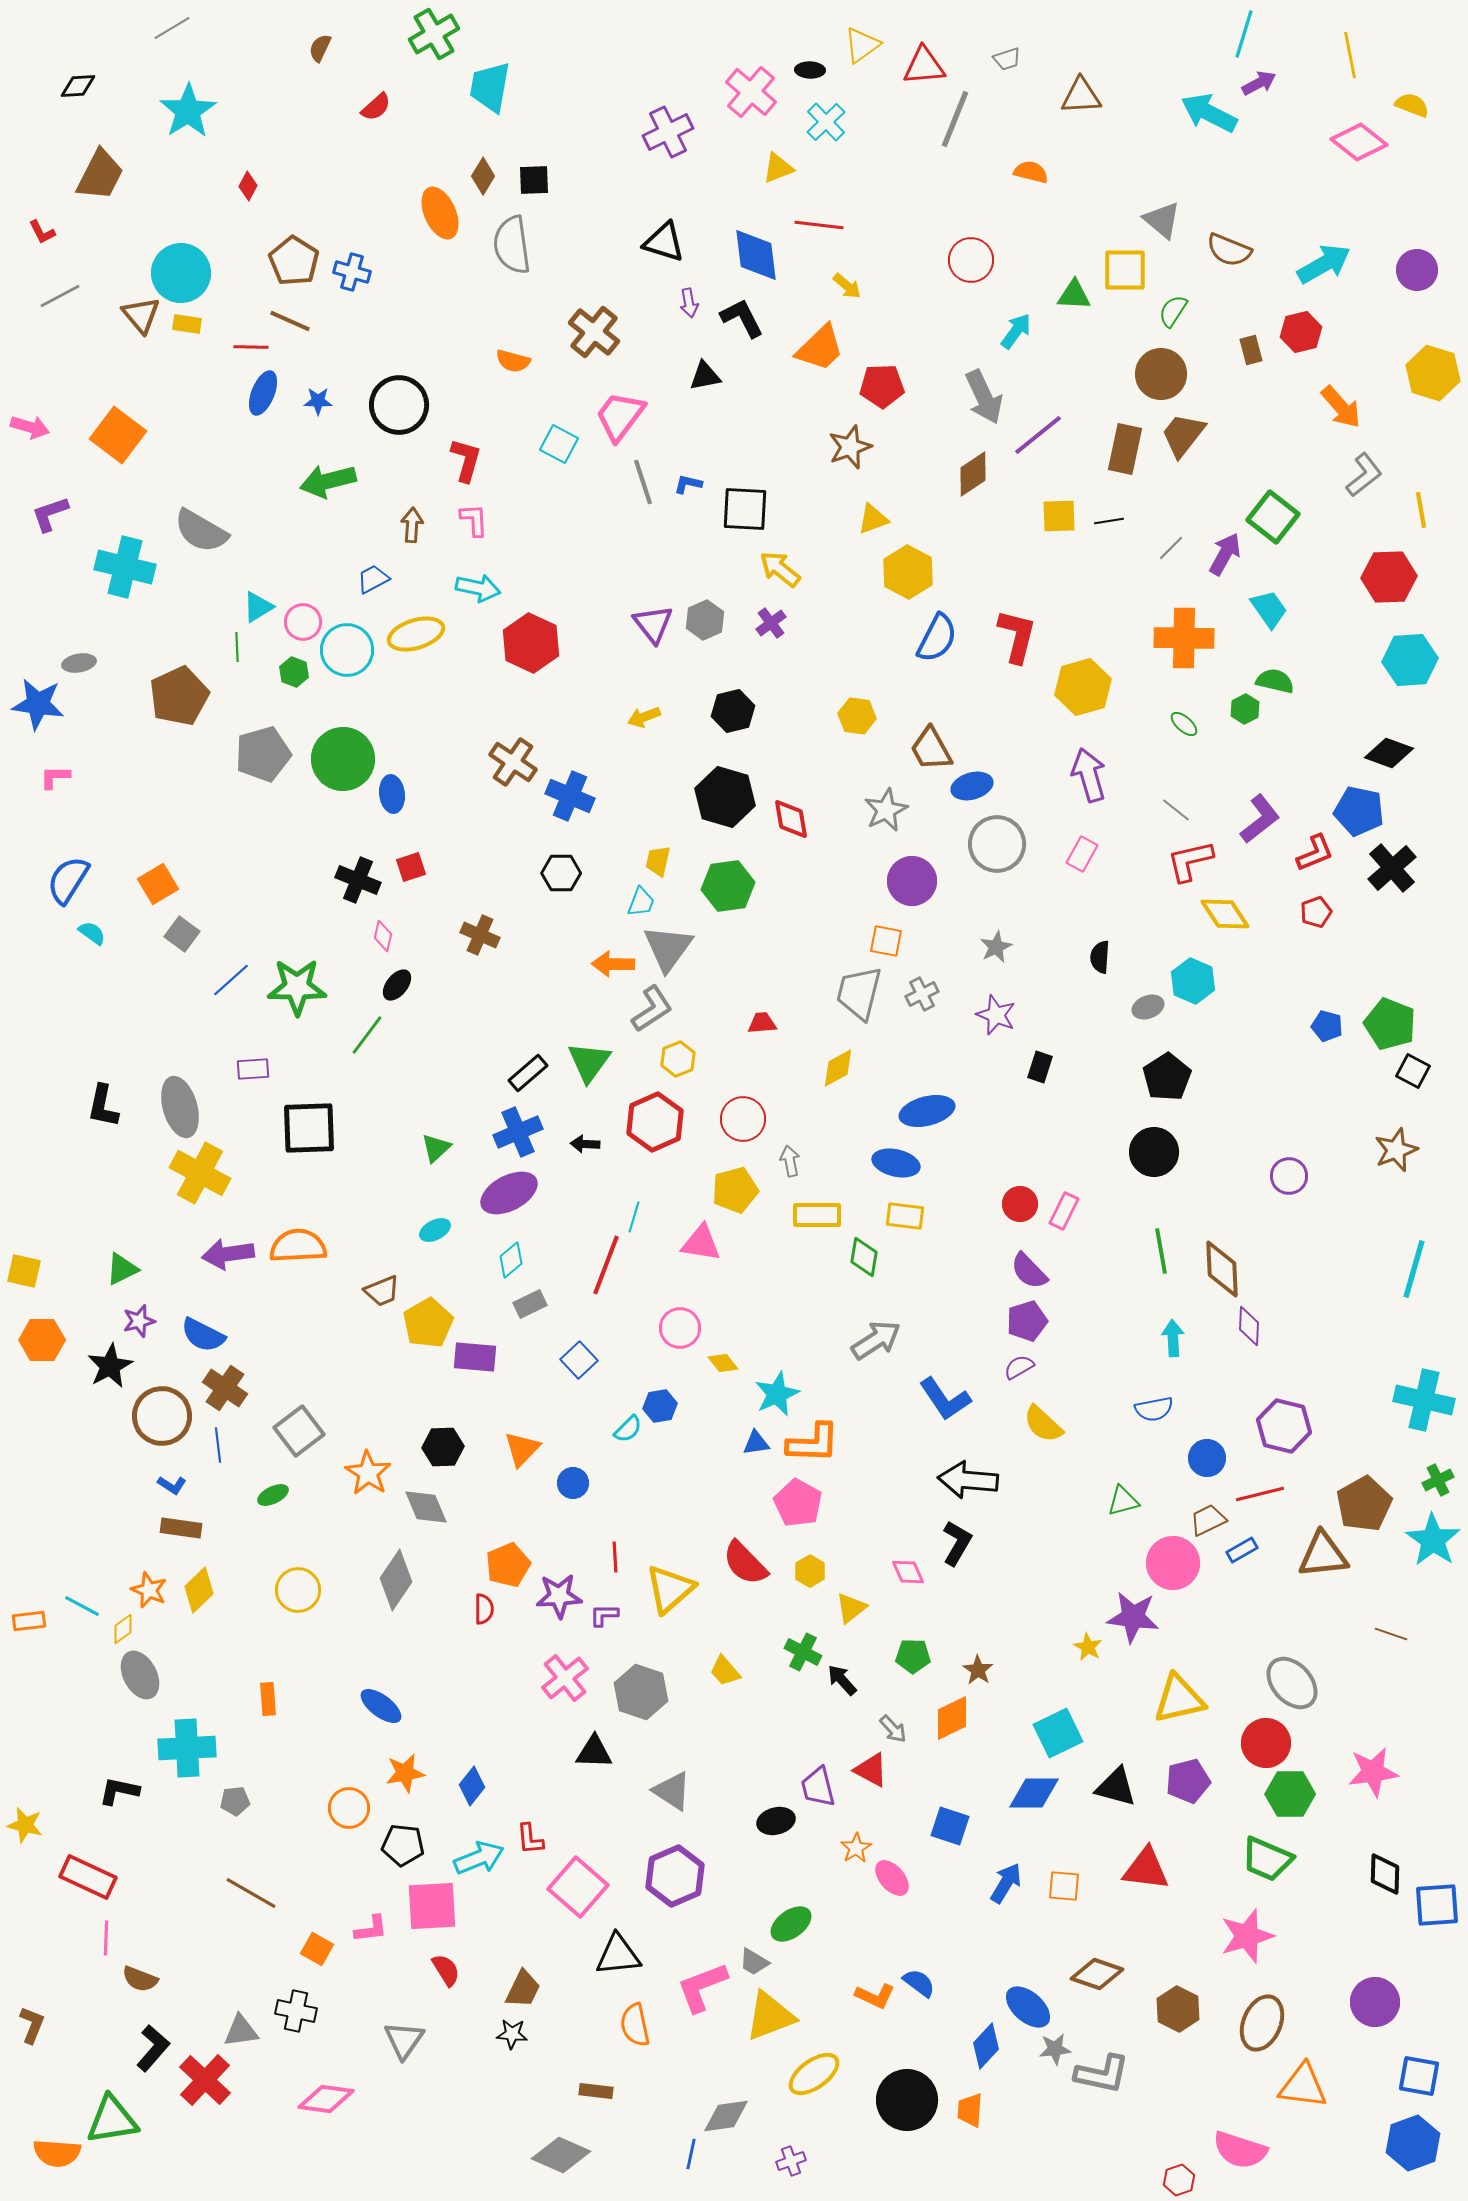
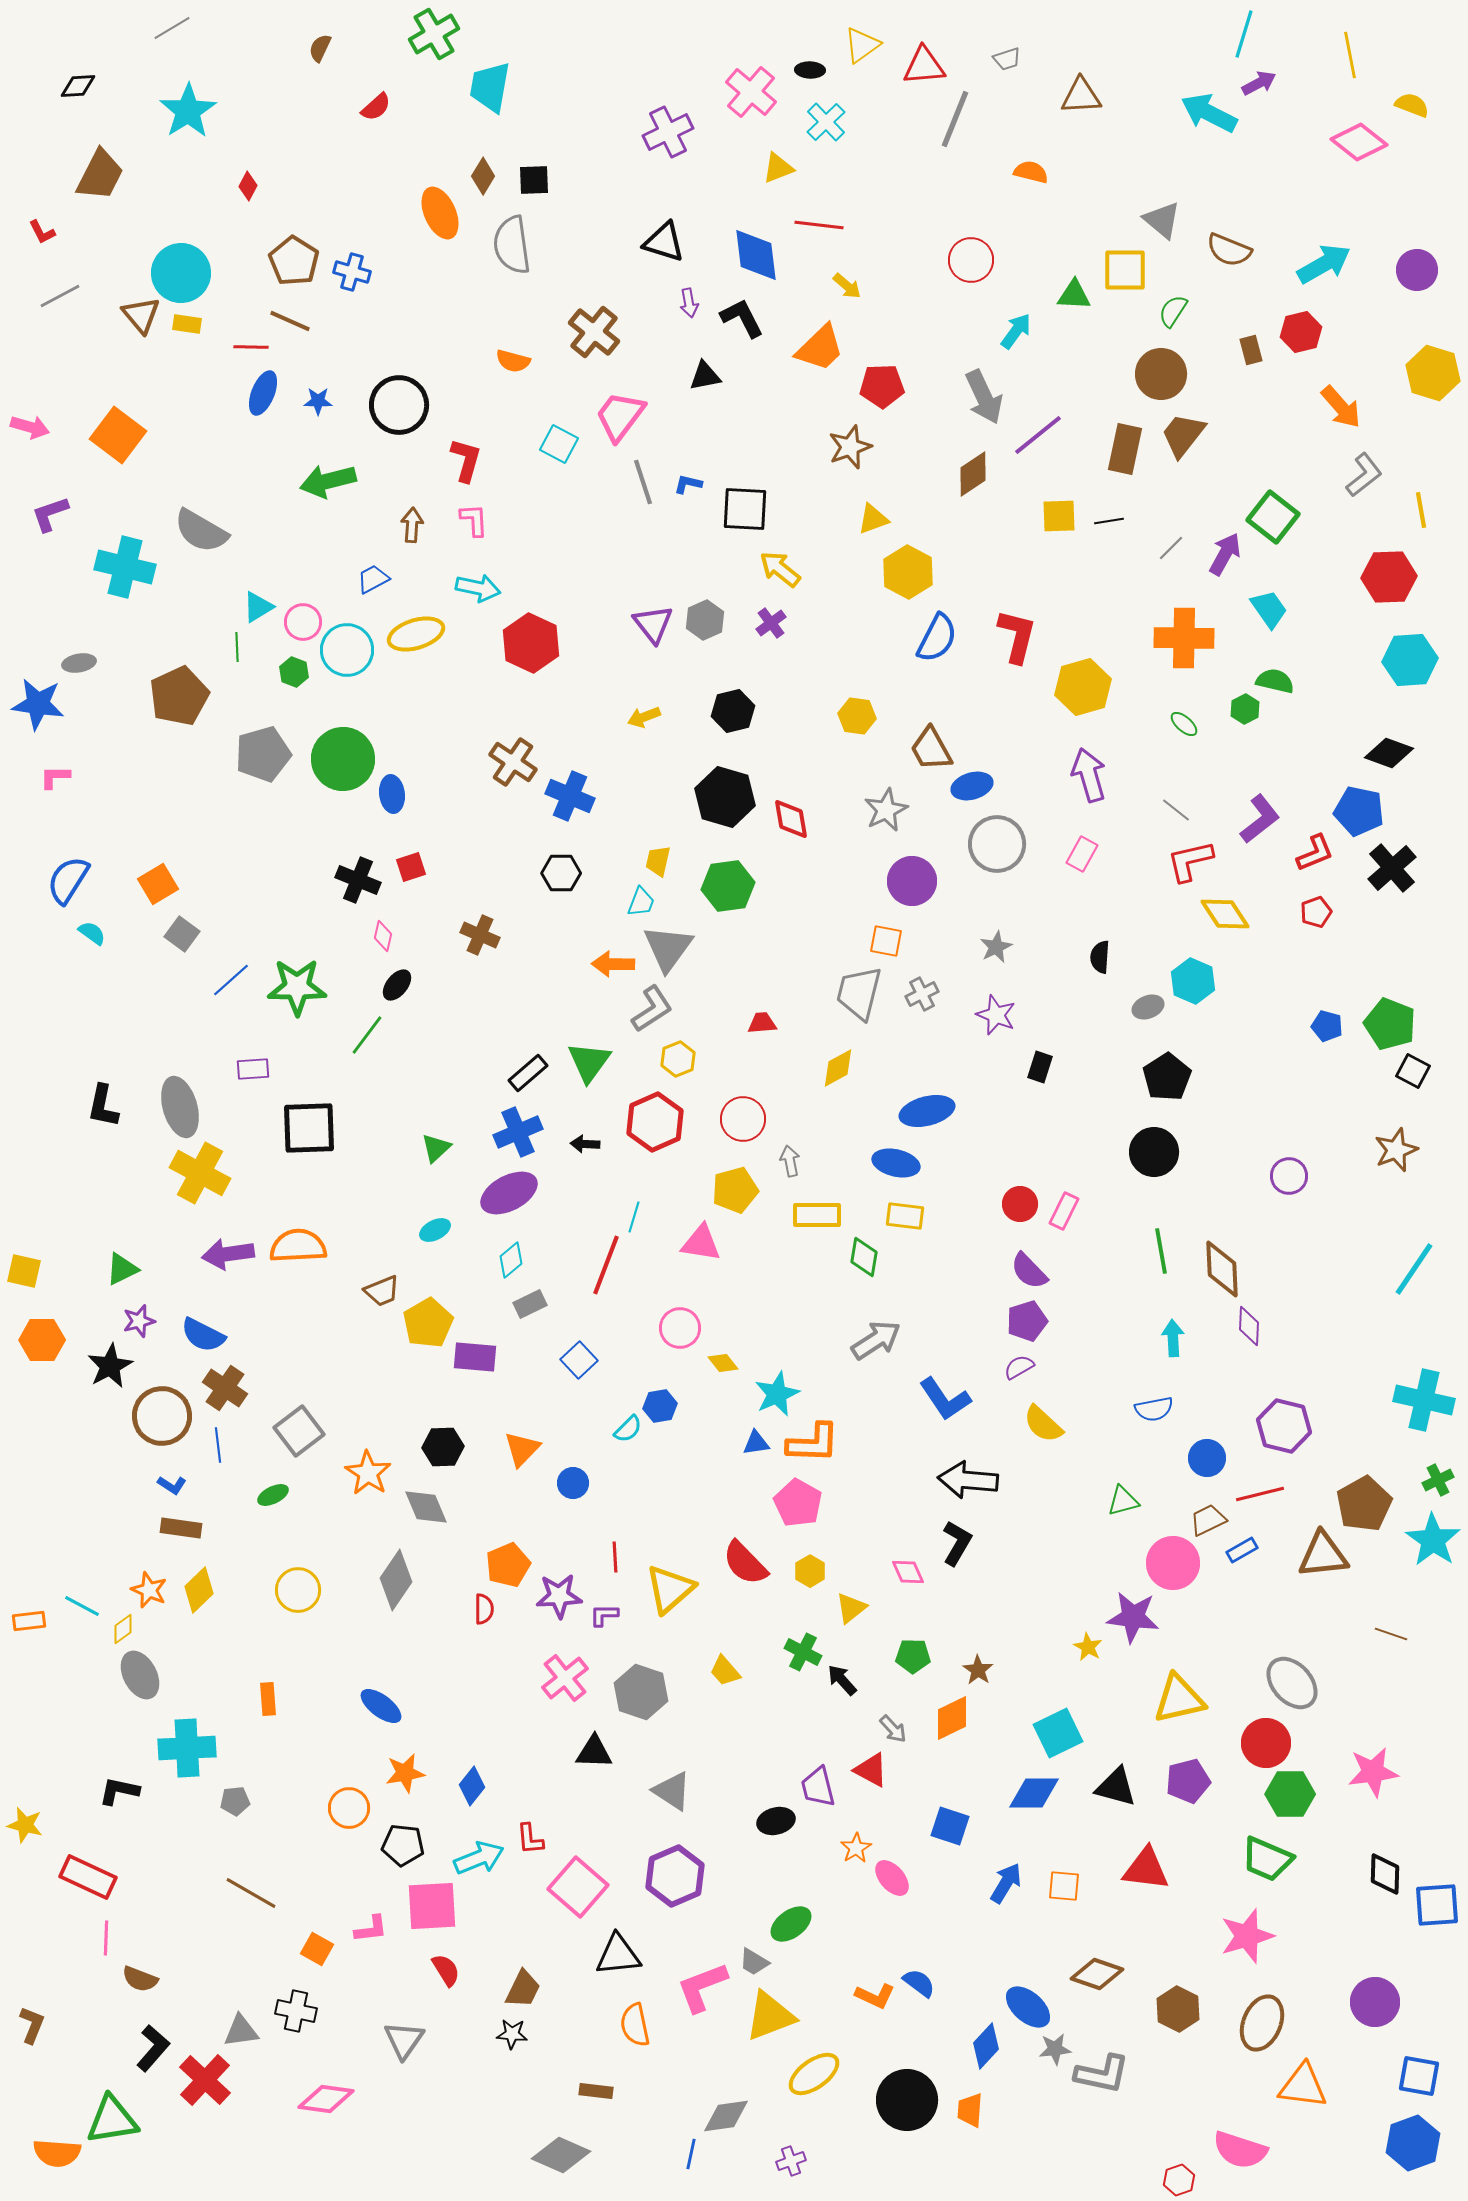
cyan line at (1414, 1269): rotated 18 degrees clockwise
